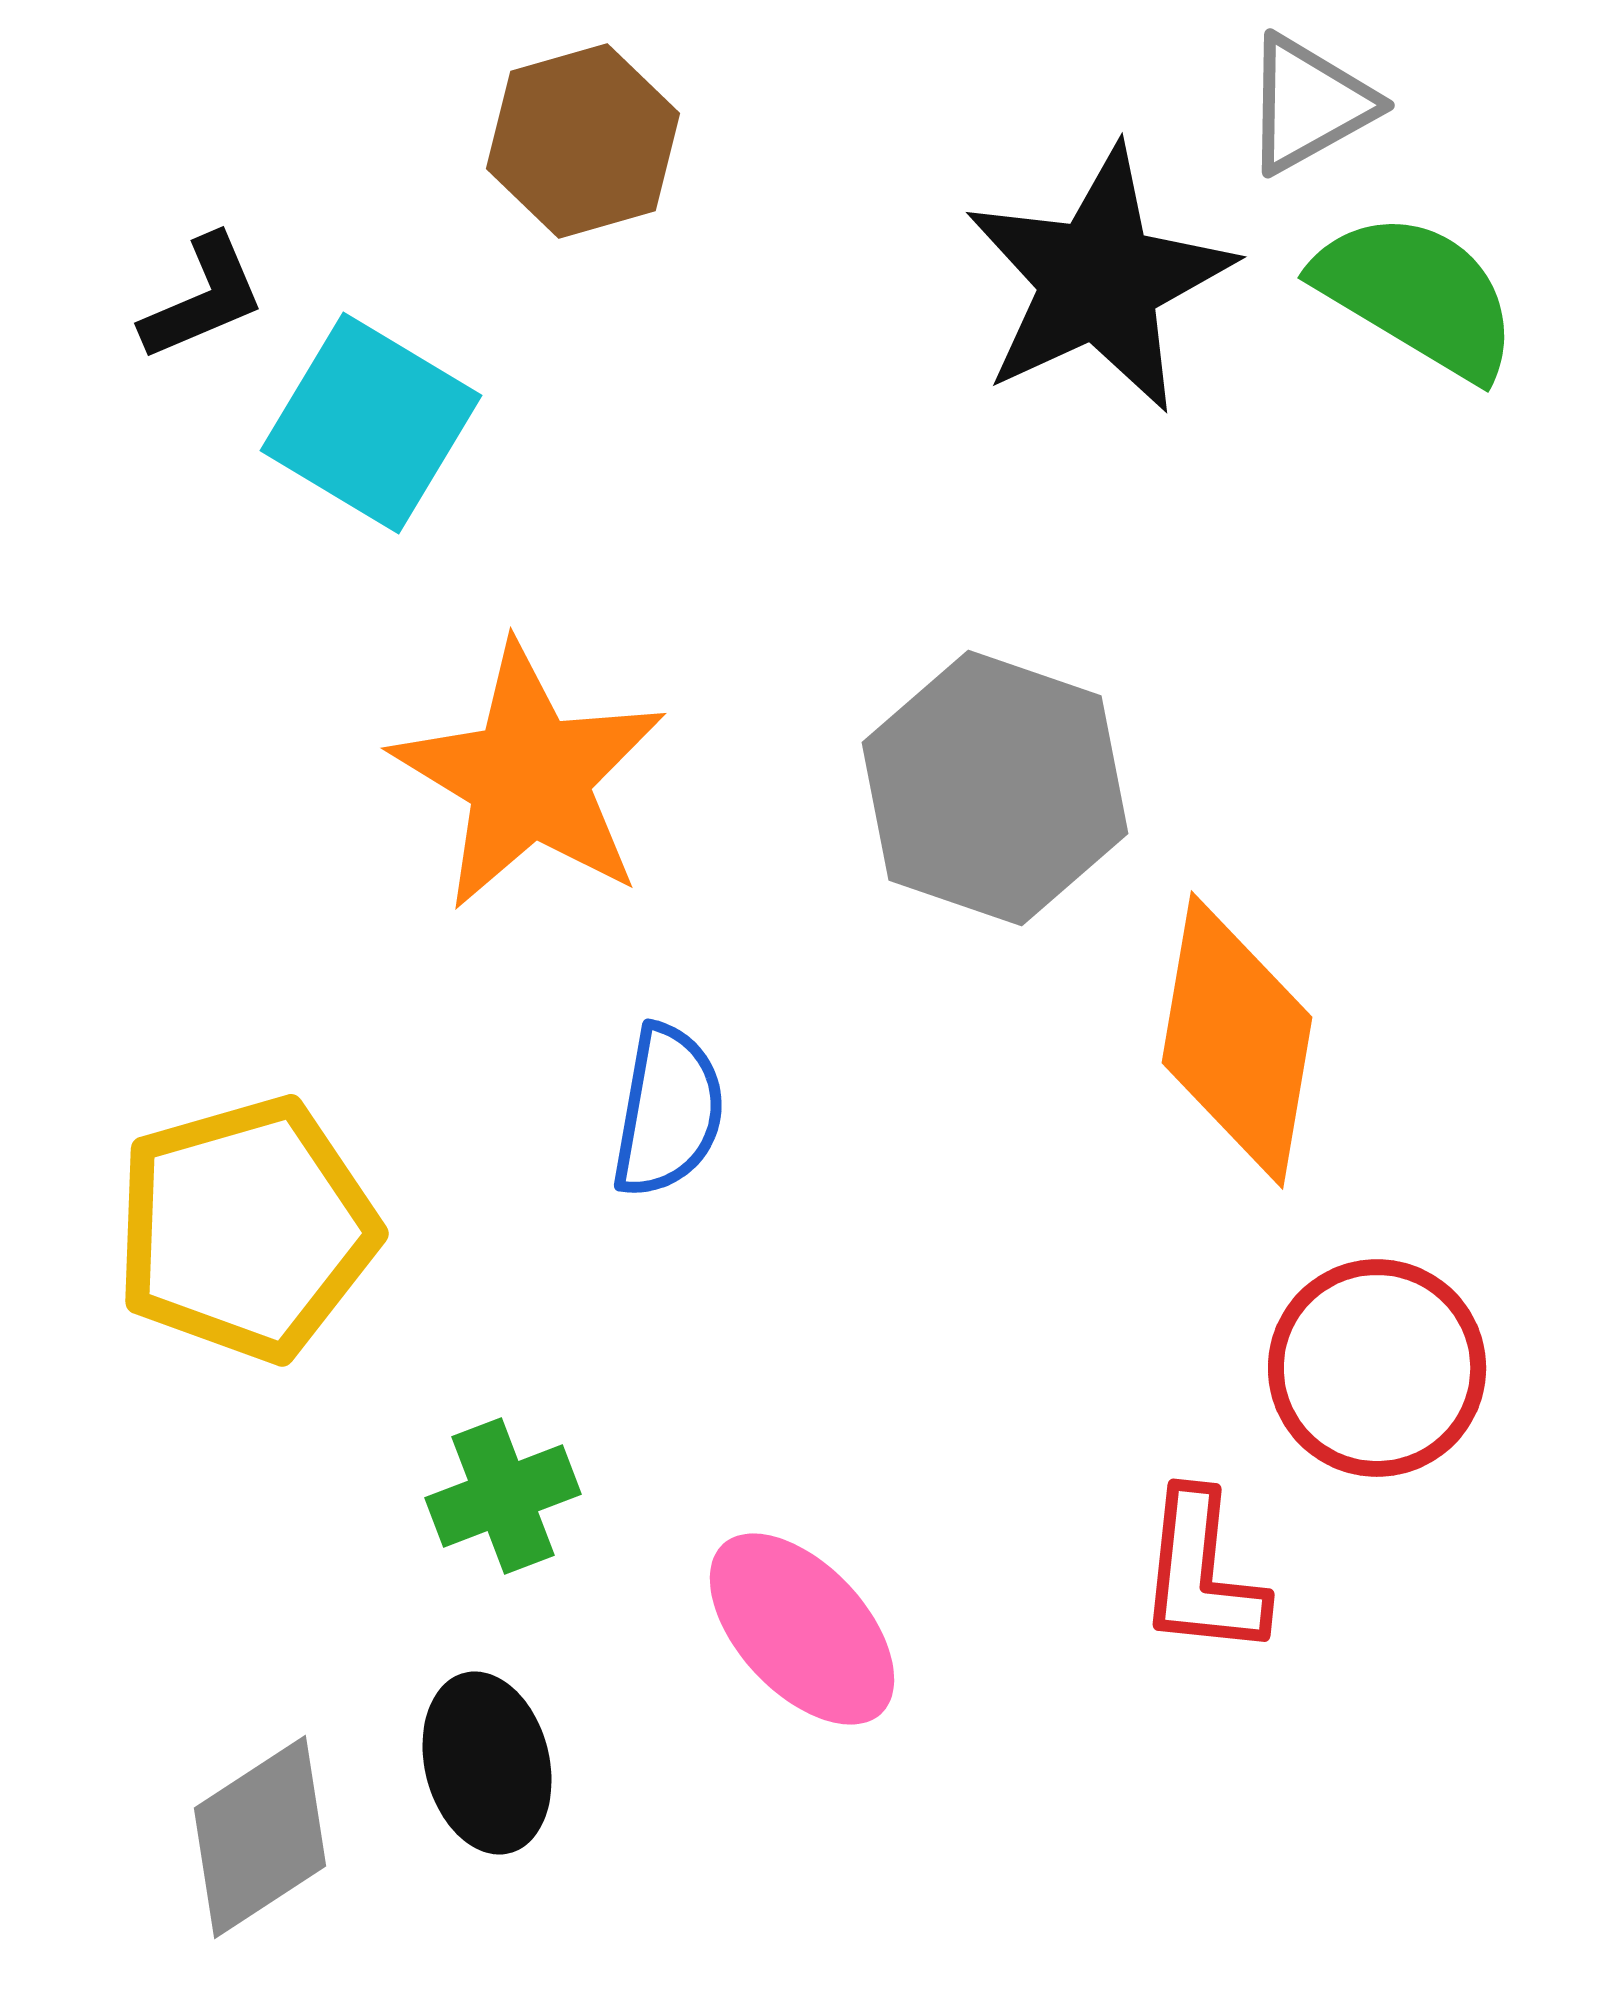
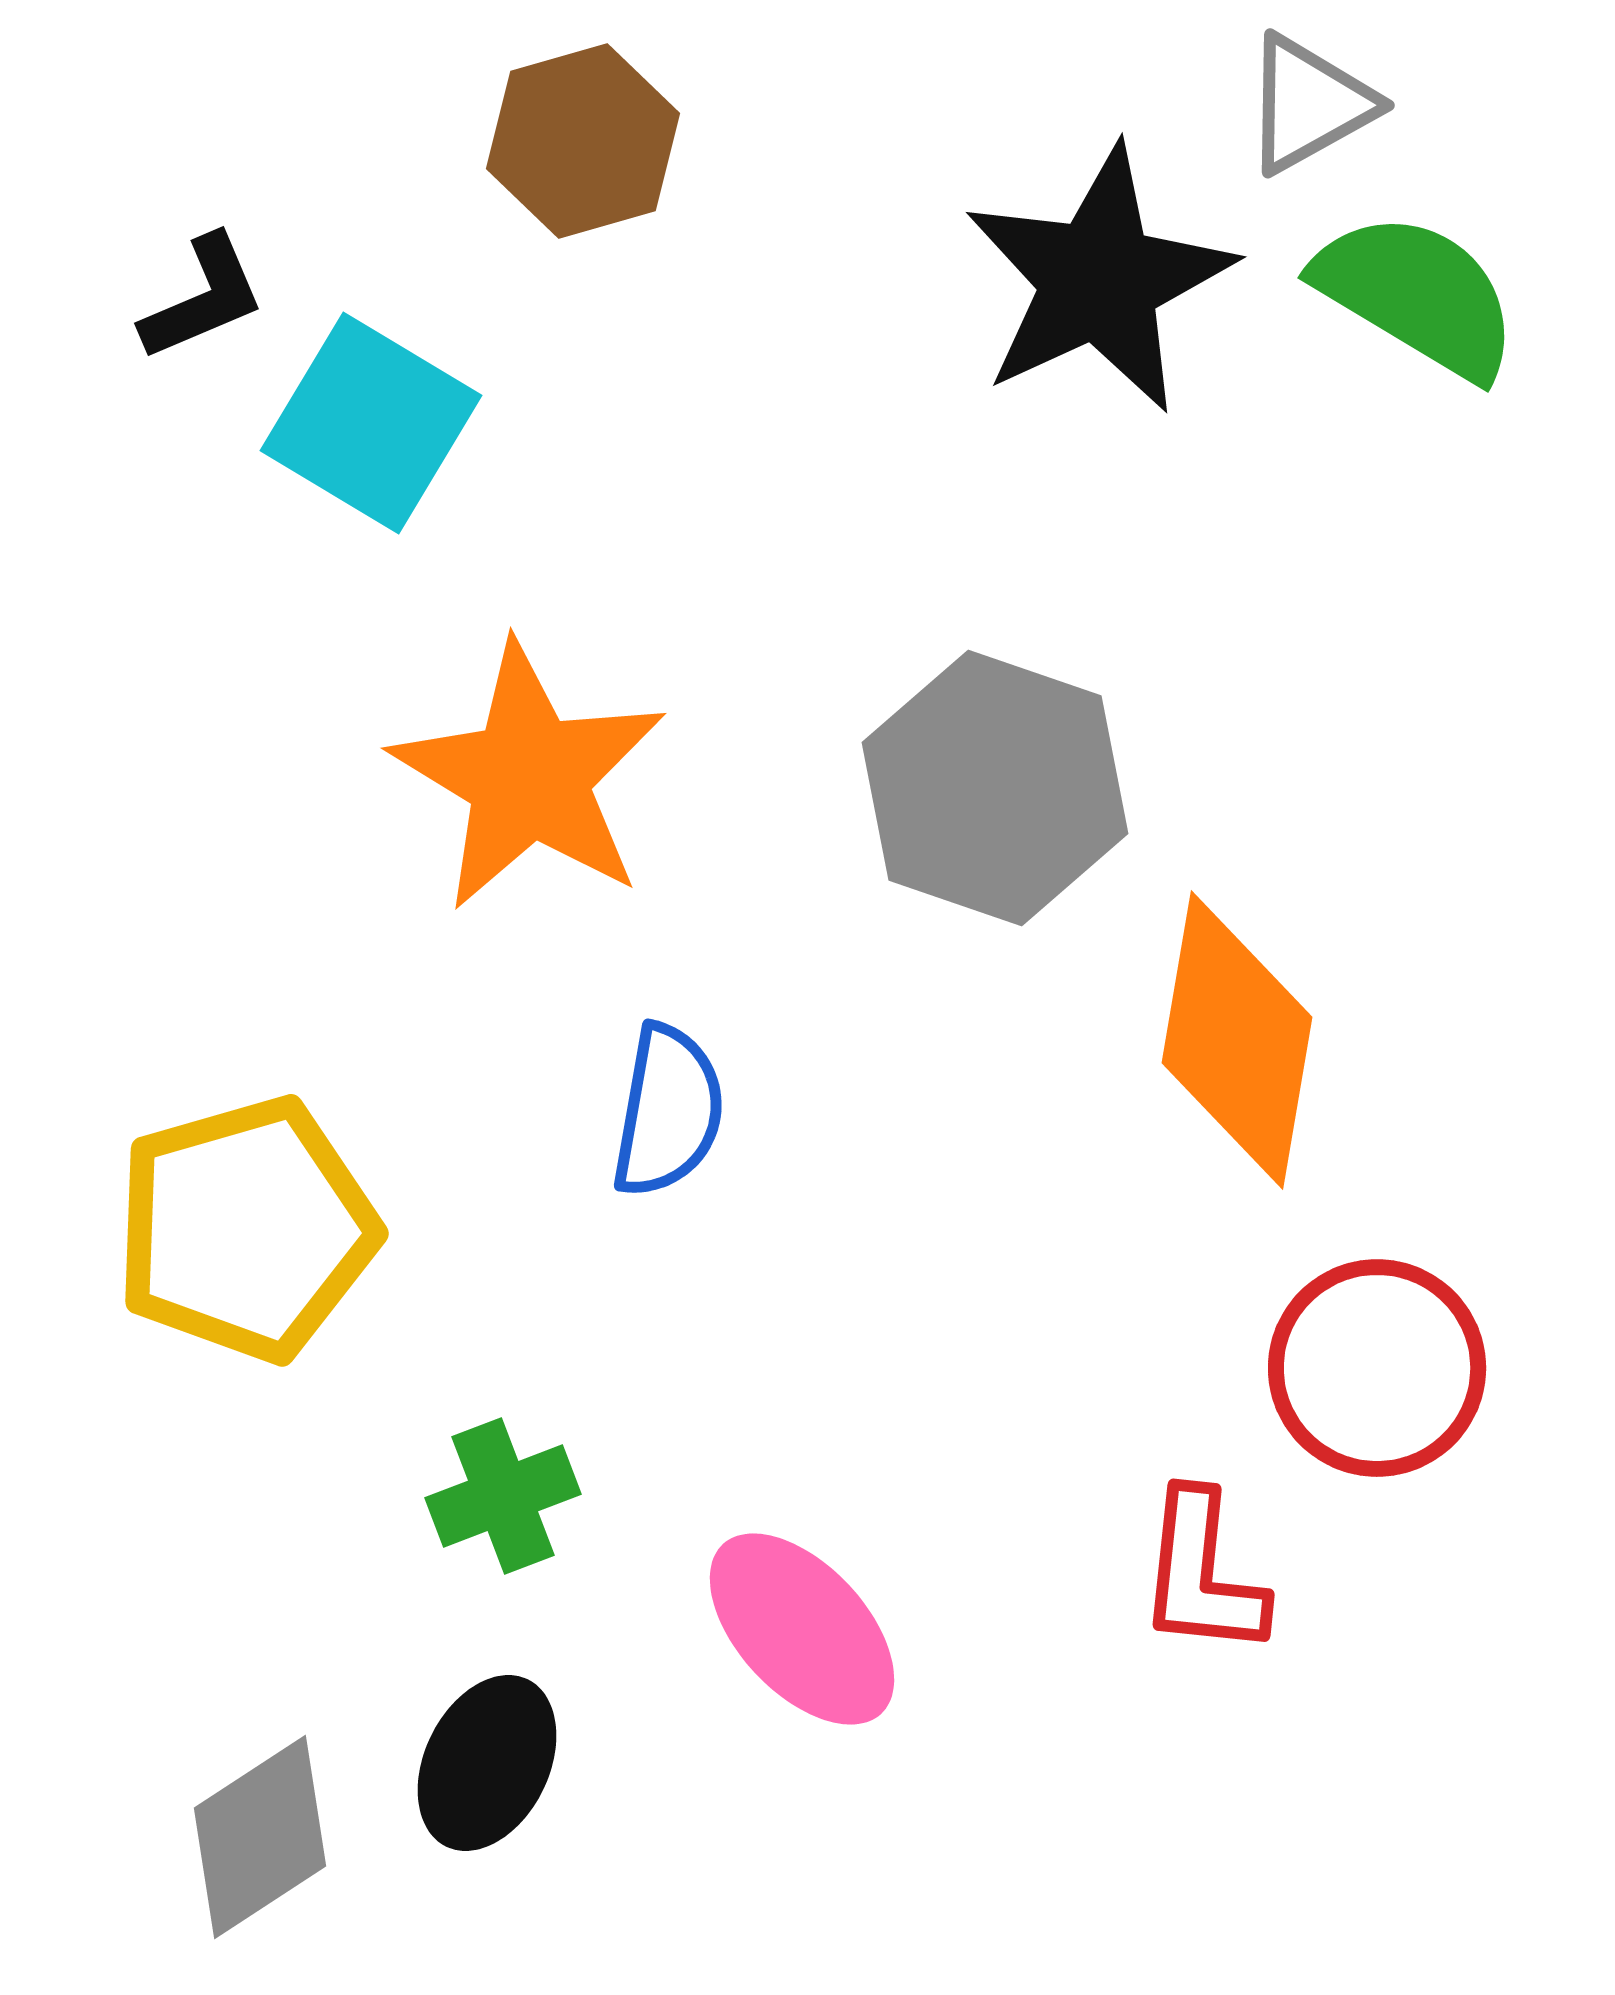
black ellipse: rotated 40 degrees clockwise
